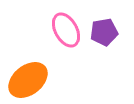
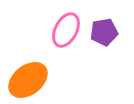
pink ellipse: rotated 56 degrees clockwise
